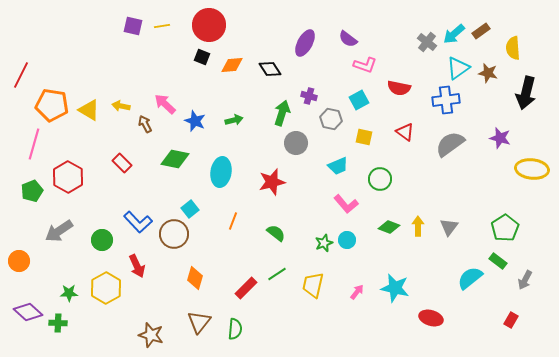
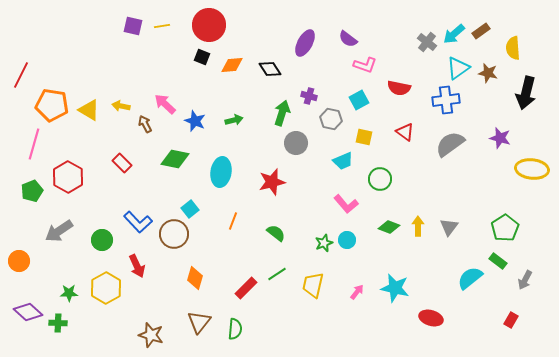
cyan trapezoid at (338, 166): moved 5 px right, 5 px up
